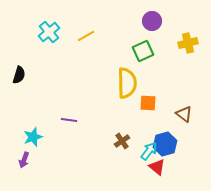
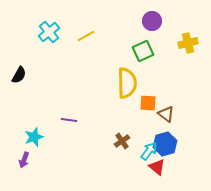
black semicircle: rotated 12 degrees clockwise
brown triangle: moved 18 px left
cyan star: moved 1 px right
